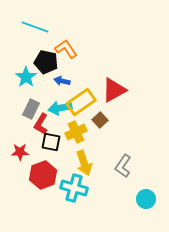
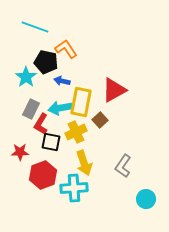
yellow rectangle: rotated 44 degrees counterclockwise
cyan cross: rotated 20 degrees counterclockwise
